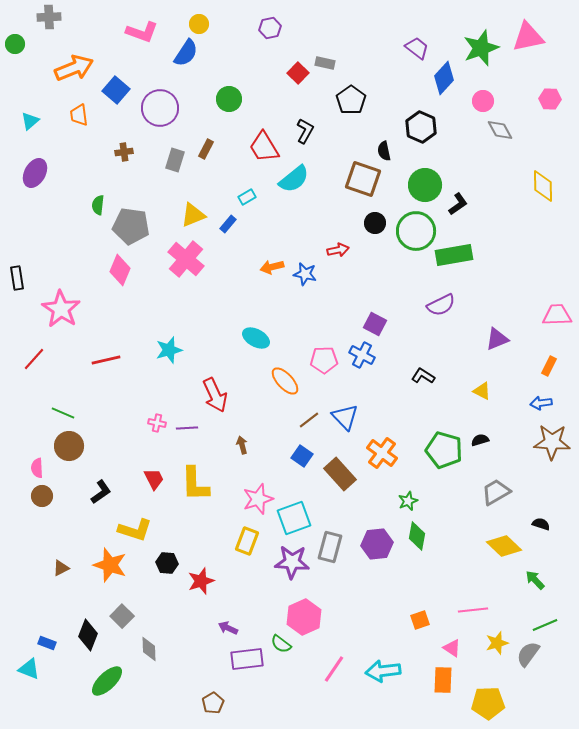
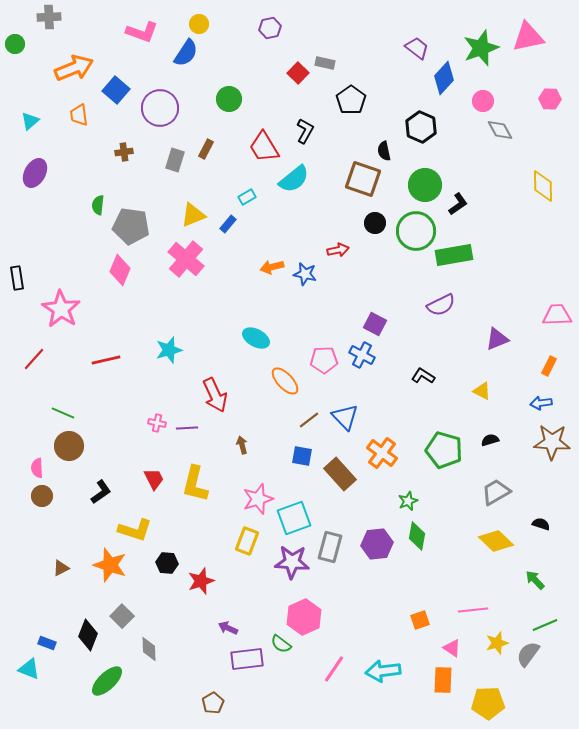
black semicircle at (480, 440): moved 10 px right
blue square at (302, 456): rotated 25 degrees counterclockwise
yellow L-shape at (195, 484): rotated 15 degrees clockwise
yellow diamond at (504, 546): moved 8 px left, 5 px up
